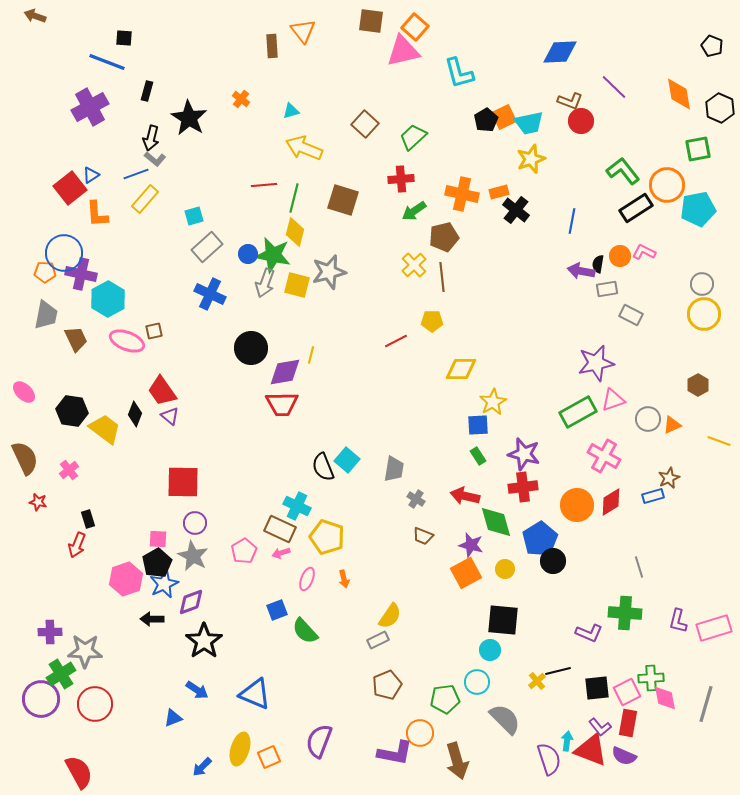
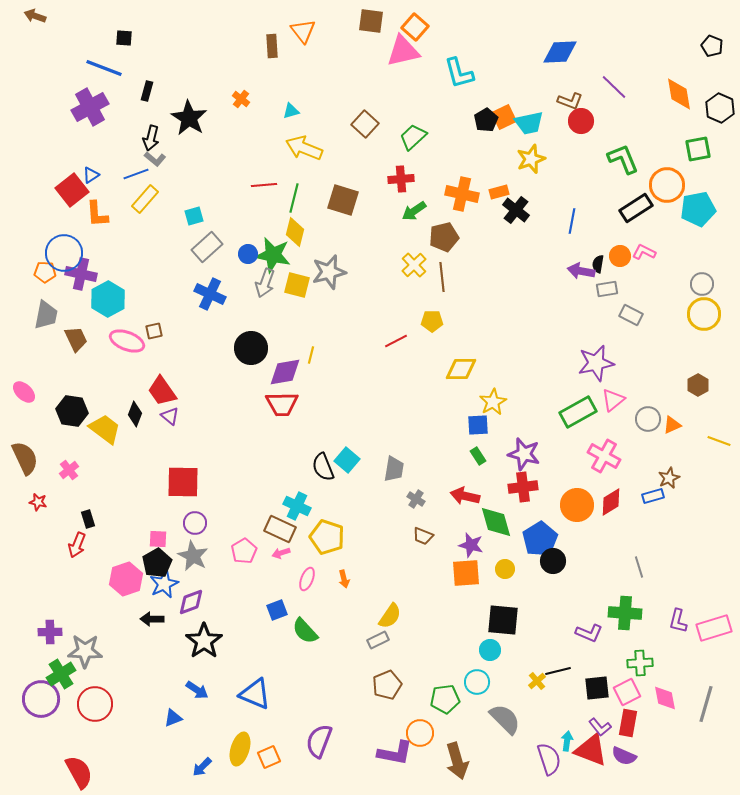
blue line at (107, 62): moved 3 px left, 6 px down
green L-shape at (623, 171): moved 12 px up; rotated 16 degrees clockwise
red square at (70, 188): moved 2 px right, 2 px down
pink triangle at (613, 400): rotated 20 degrees counterclockwise
orange square at (466, 573): rotated 24 degrees clockwise
green cross at (651, 678): moved 11 px left, 15 px up
